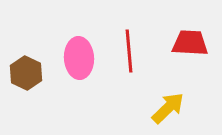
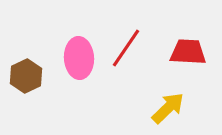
red trapezoid: moved 2 px left, 9 px down
red line: moved 3 px left, 3 px up; rotated 39 degrees clockwise
brown hexagon: moved 3 px down; rotated 8 degrees clockwise
